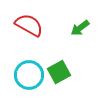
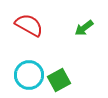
green arrow: moved 4 px right
green square: moved 8 px down
